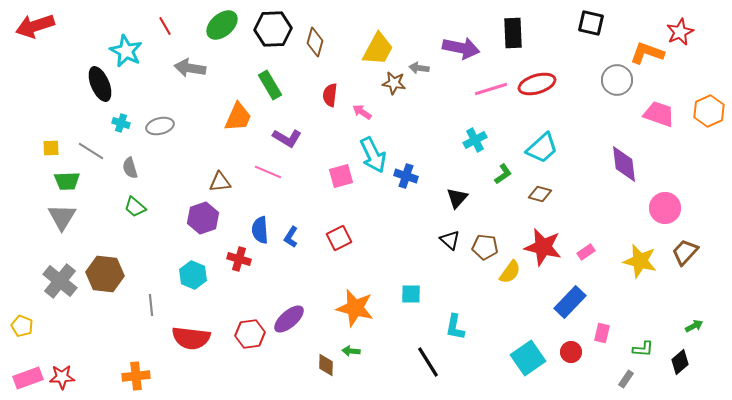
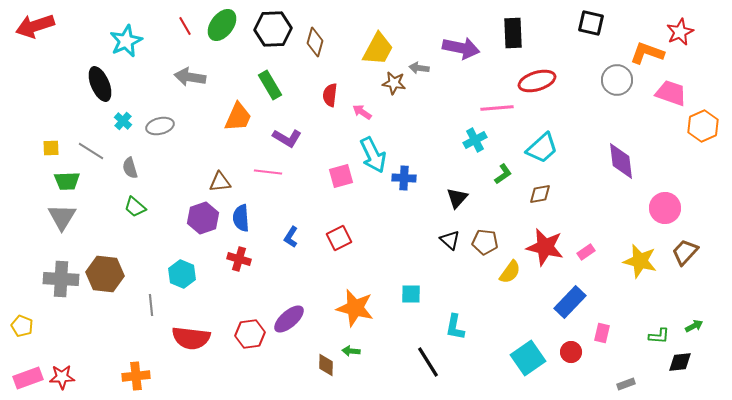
green ellipse at (222, 25): rotated 12 degrees counterclockwise
red line at (165, 26): moved 20 px right
cyan star at (126, 51): moved 10 px up; rotated 20 degrees clockwise
gray arrow at (190, 68): moved 9 px down
red ellipse at (537, 84): moved 3 px up
pink line at (491, 89): moved 6 px right, 19 px down; rotated 12 degrees clockwise
orange hexagon at (709, 111): moved 6 px left, 15 px down
pink trapezoid at (659, 114): moved 12 px right, 21 px up
cyan cross at (121, 123): moved 2 px right, 2 px up; rotated 24 degrees clockwise
purple diamond at (624, 164): moved 3 px left, 3 px up
pink line at (268, 172): rotated 16 degrees counterclockwise
blue cross at (406, 176): moved 2 px left, 2 px down; rotated 15 degrees counterclockwise
brown diamond at (540, 194): rotated 25 degrees counterclockwise
blue semicircle at (260, 230): moved 19 px left, 12 px up
brown pentagon at (485, 247): moved 5 px up
red star at (543, 247): moved 2 px right
cyan hexagon at (193, 275): moved 11 px left, 1 px up
gray cross at (60, 281): moved 1 px right, 2 px up; rotated 36 degrees counterclockwise
green L-shape at (643, 349): moved 16 px right, 13 px up
black diamond at (680, 362): rotated 35 degrees clockwise
gray rectangle at (626, 379): moved 5 px down; rotated 36 degrees clockwise
